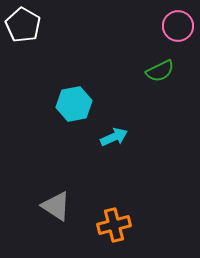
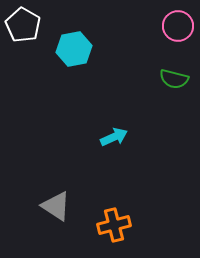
green semicircle: moved 14 px right, 8 px down; rotated 40 degrees clockwise
cyan hexagon: moved 55 px up
